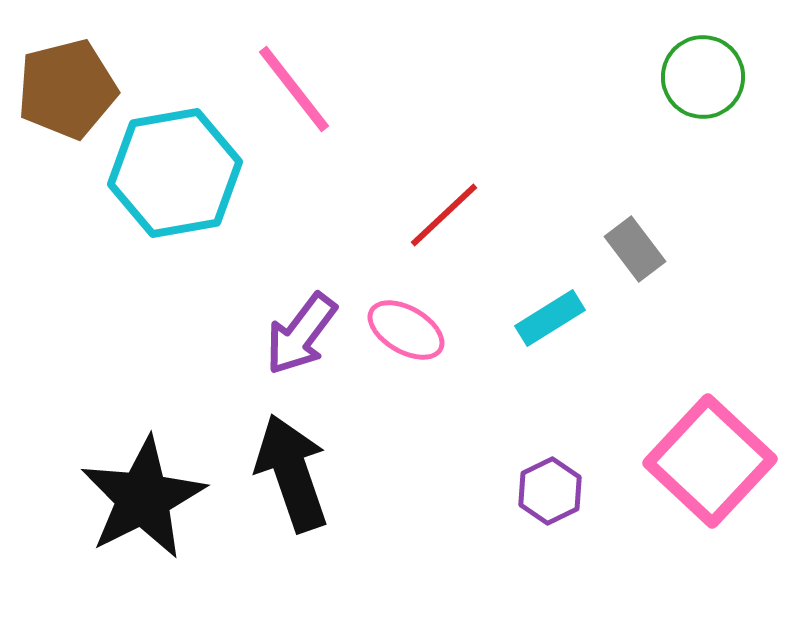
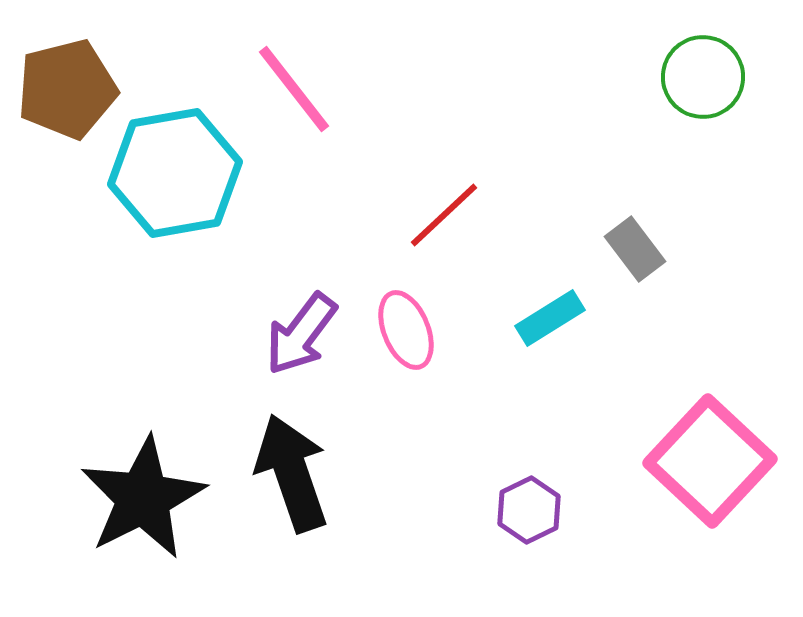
pink ellipse: rotated 38 degrees clockwise
purple hexagon: moved 21 px left, 19 px down
